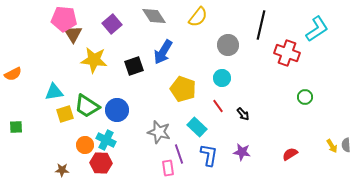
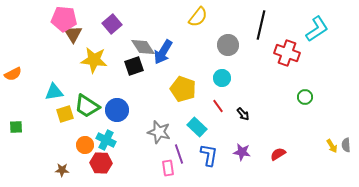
gray diamond: moved 11 px left, 31 px down
red semicircle: moved 12 px left
